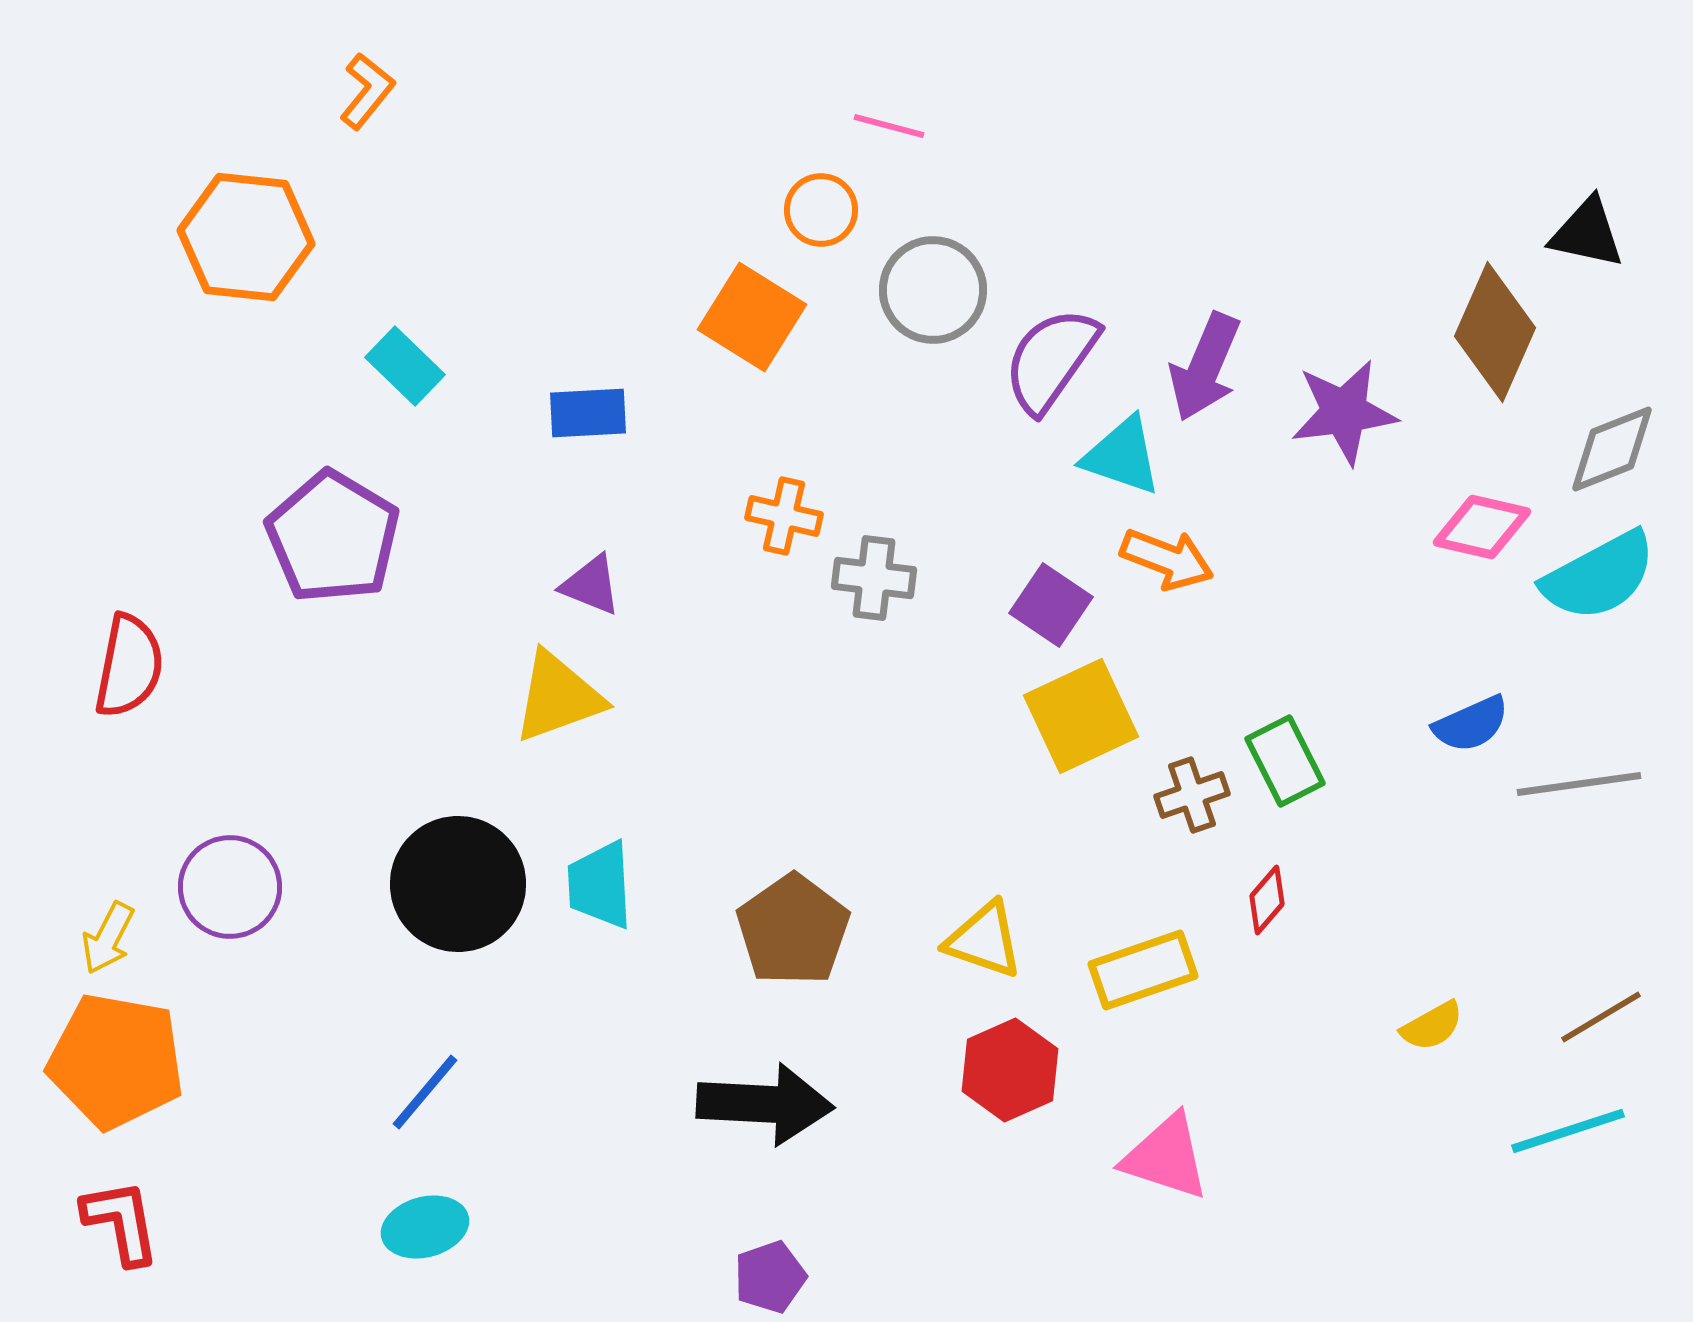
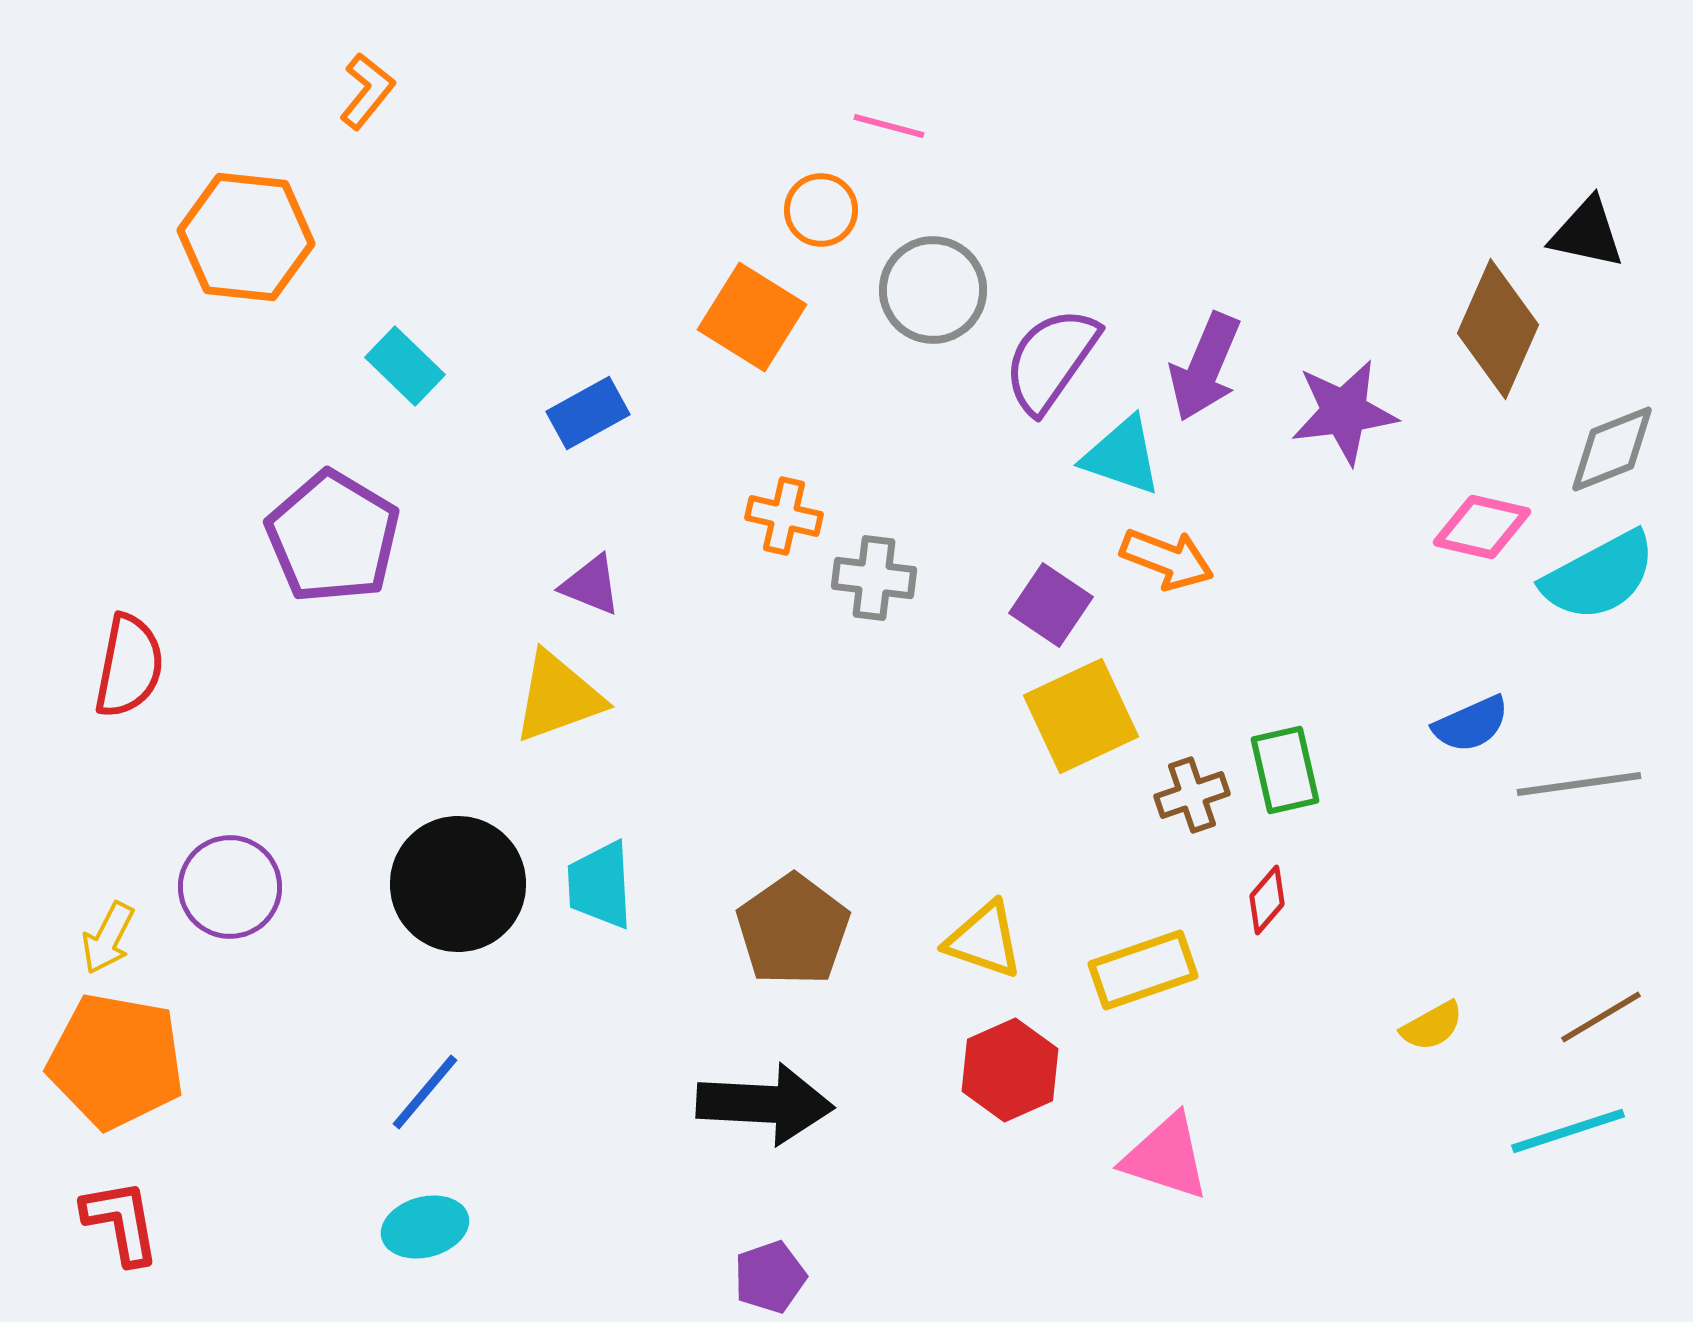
brown diamond at (1495, 332): moved 3 px right, 3 px up
blue rectangle at (588, 413): rotated 26 degrees counterclockwise
green rectangle at (1285, 761): moved 9 px down; rotated 14 degrees clockwise
